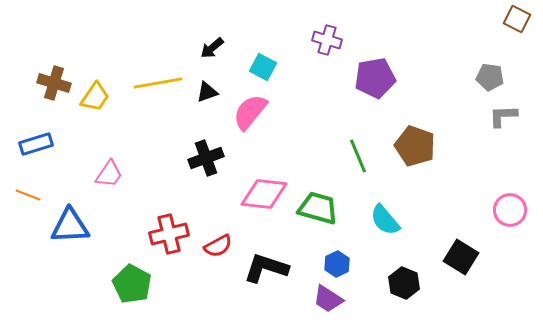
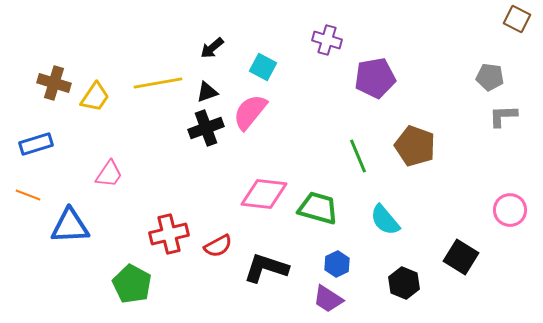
black cross: moved 30 px up
